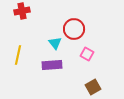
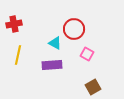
red cross: moved 8 px left, 13 px down
cyan triangle: rotated 24 degrees counterclockwise
